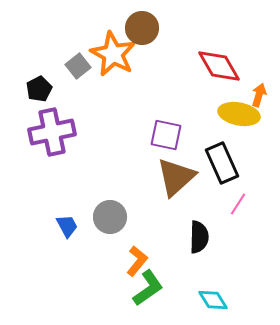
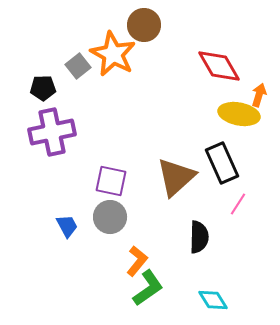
brown circle: moved 2 px right, 3 px up
black pentagon: moved 4 px right, 1 px up; rotated 25 degrees clockwise
purple square: moved 55 px left, 46 px down
